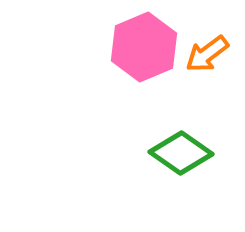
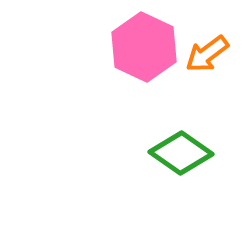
pink hexagon: rotated 12 degrees counterclockwise
